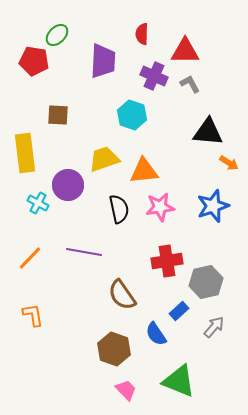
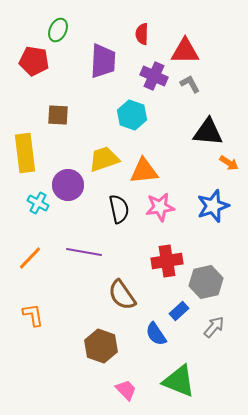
green ellipse: moved 1 px right, 5 px up; rotated 20 degrees counterclockwise
brown hexagon: moved 13 px left, 3 px up
